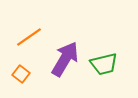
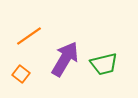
orange line: moved 1 px up
